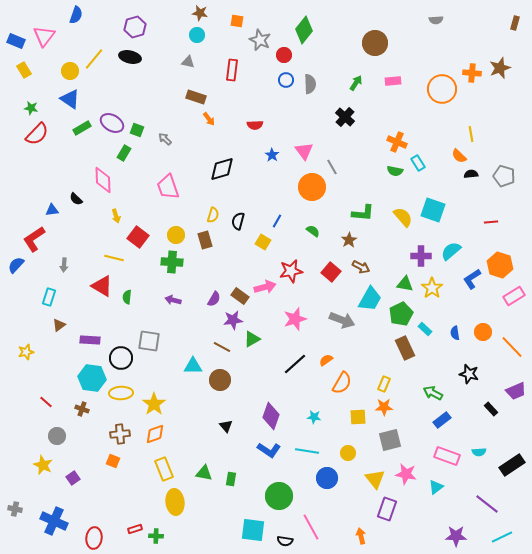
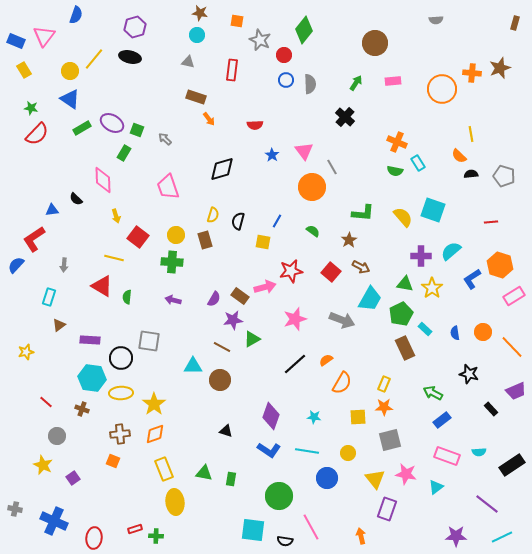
yellow square at (263, 242): rotated 21 degrees counterclockwise
black triangle at (226, 426): moved 5 px down; rotated 32 degrees counterclockwise
